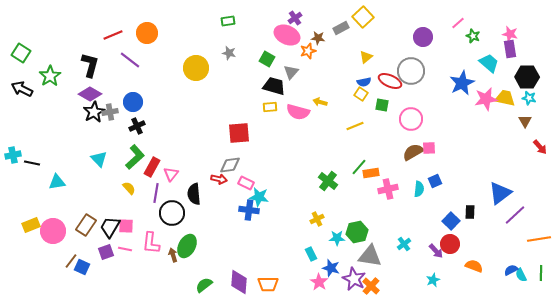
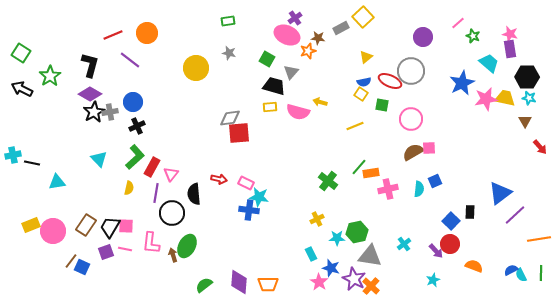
gray diamond at (230, 165): moved 47 px up
yellow semicircle at (129, 188): rotated 56 degrees clockwise
